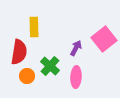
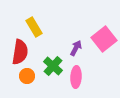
yellow rectangle: rotated 30 degrees counterclockwise
red semicircle: moved 1 px right
green cross: moved 3 px right
